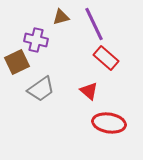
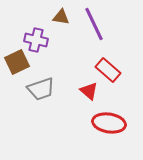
brown triangle: rotated 24 degrees clockwise
red rectangle: moved 2 px right, 12 px down
gray trapezoid: rotated 16 degrees clockwise
